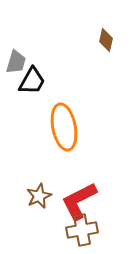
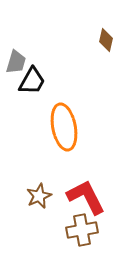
red L-shape: moved 7 px right, 4 px up; rotated 90 degrees clockwise
